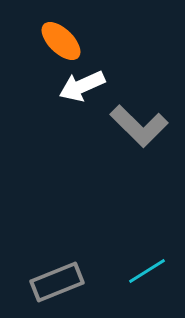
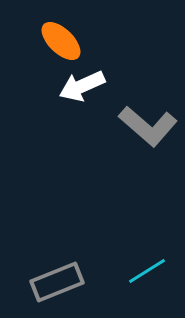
gray L-shape: moved 9 px right; rotated 4 degrees counterclockwise
